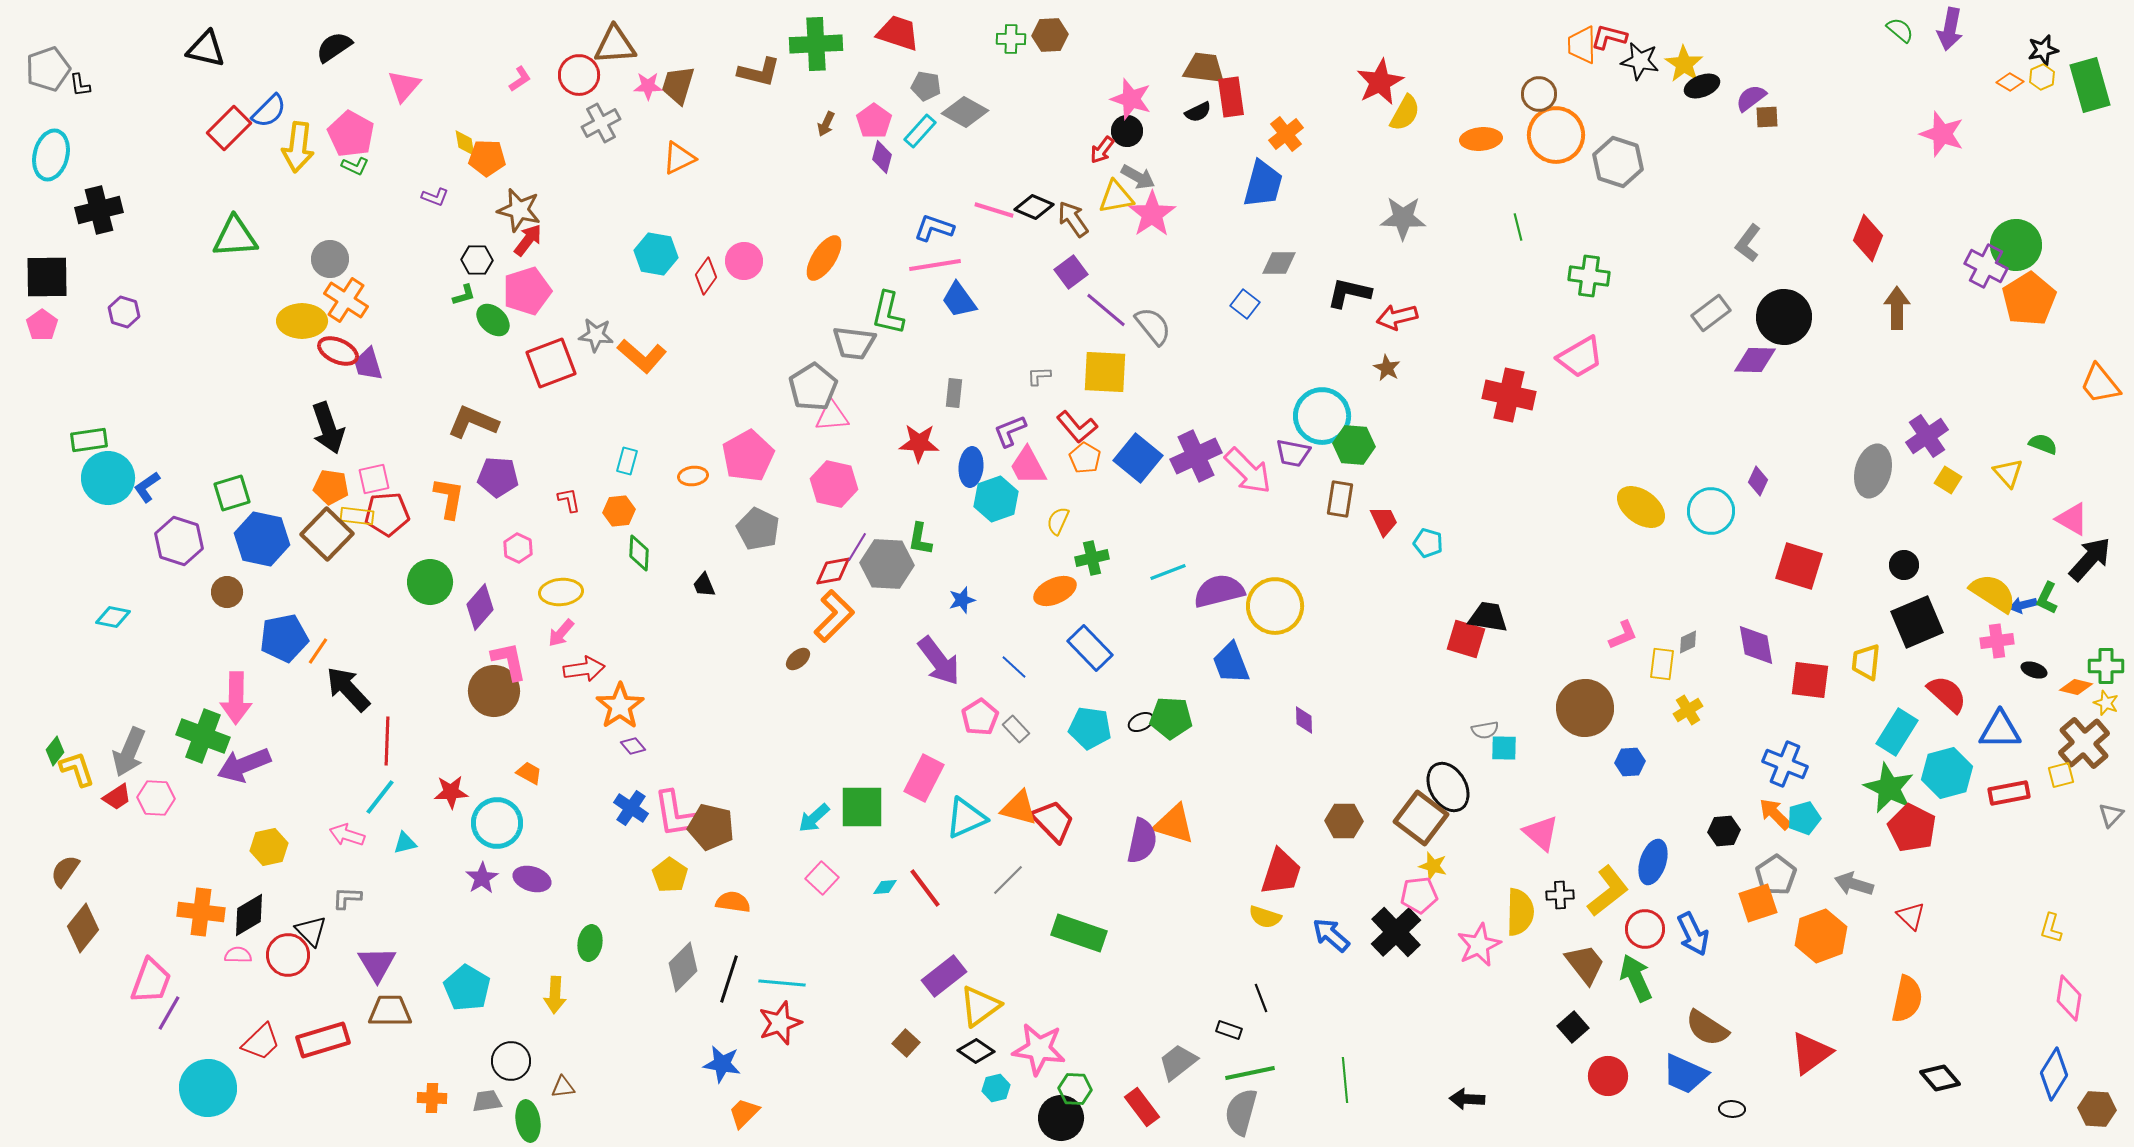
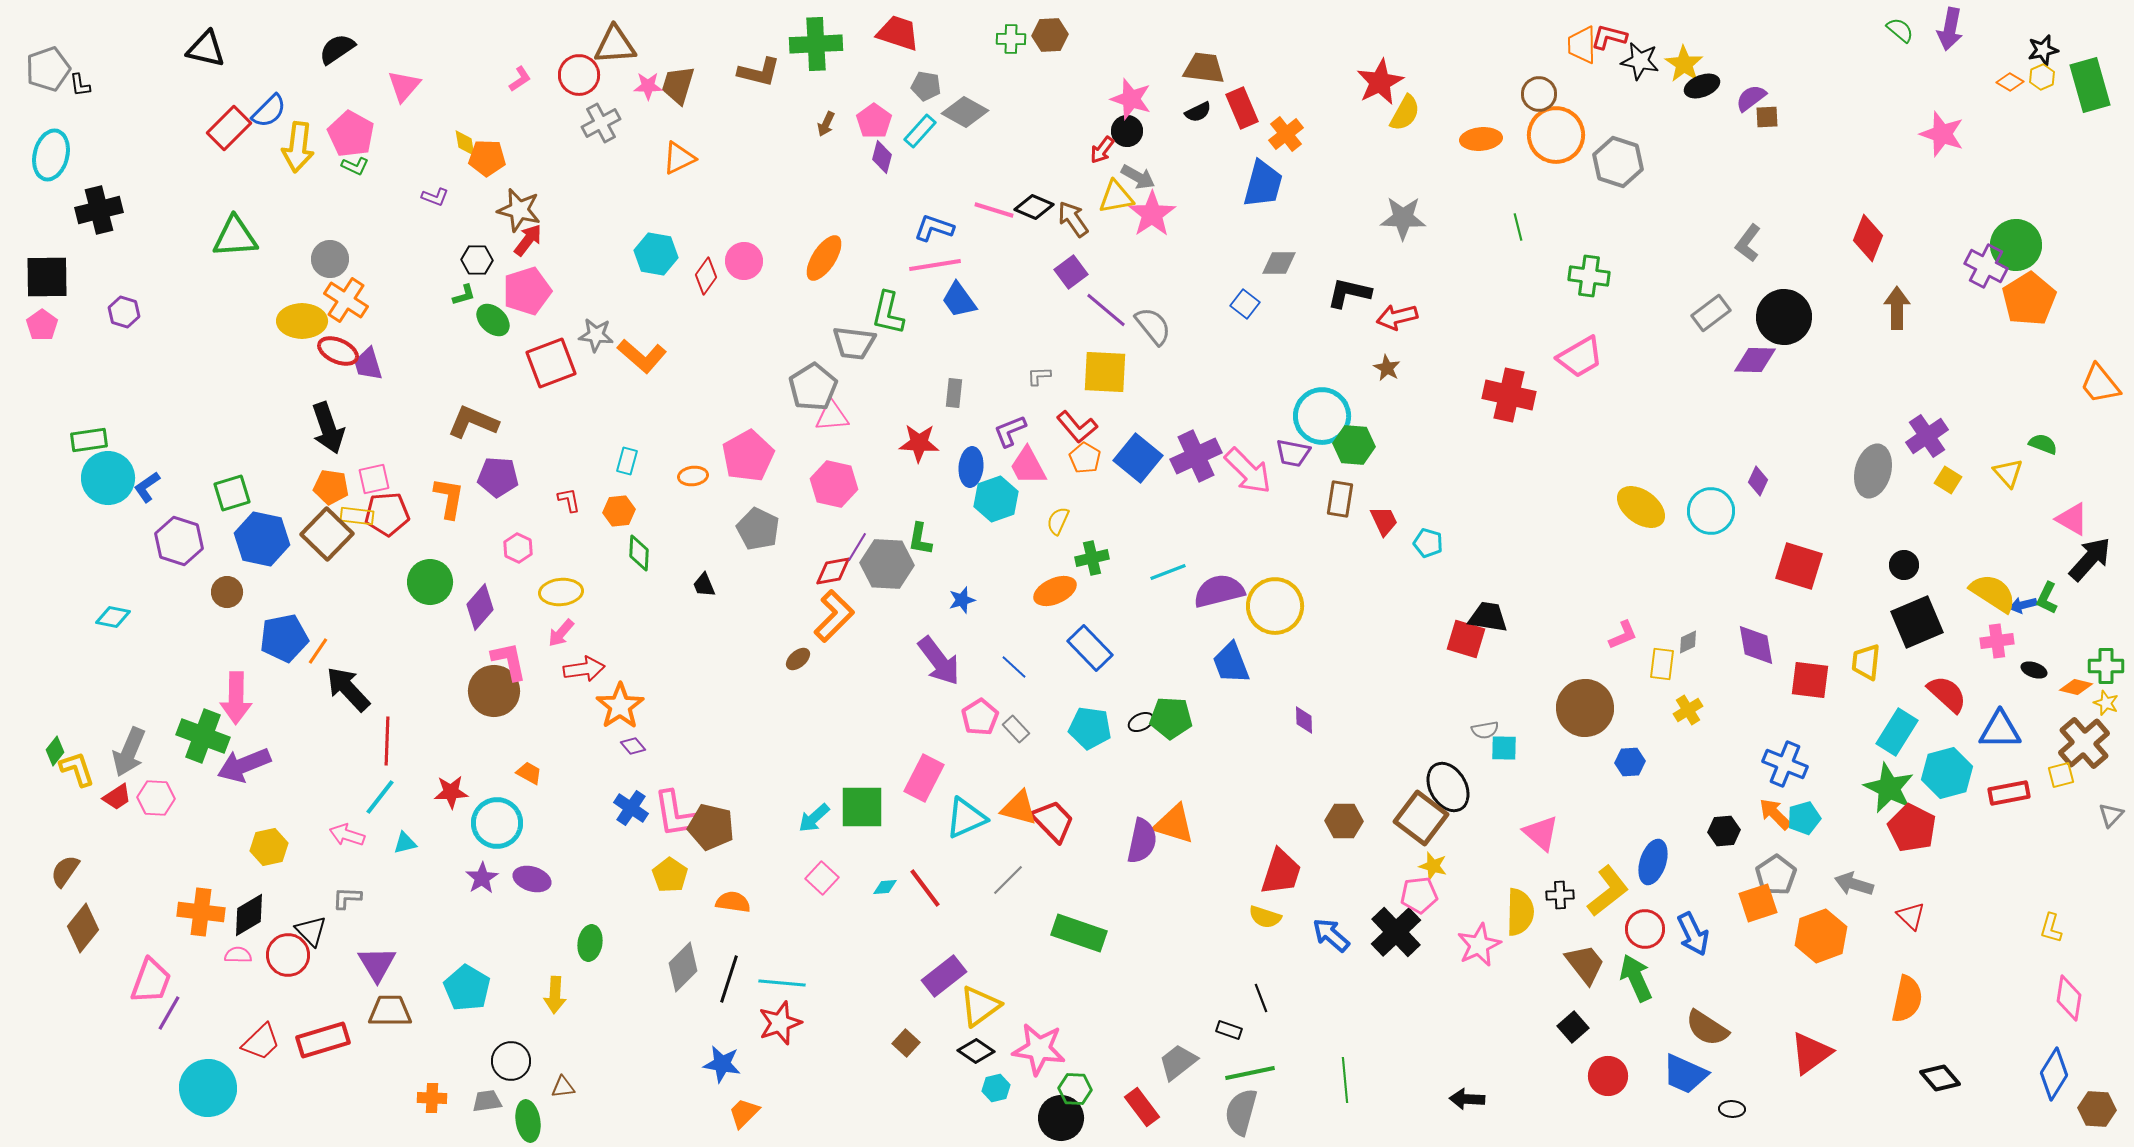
black semicircle at (334, 47): moved 3 px right, 2 px down
red rectangle at (1231, 97): moved 11 px right, 11 px down; rotated 15 degrees counterclockwise
